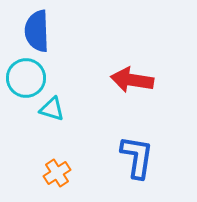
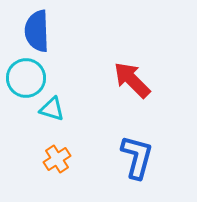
red arrow: rotated 36 degrees clockwise
blue L-shape: rotated 6 degrees clockwise
orange cross: moved 14 px up
